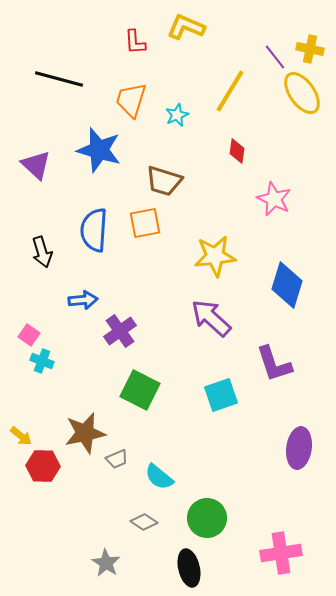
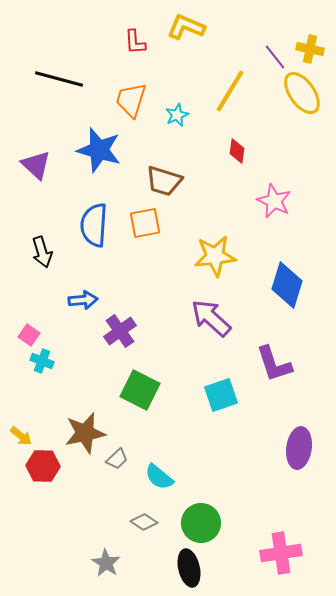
pink star: moved 2 px down
blue semicircle: moved 5 px up
gray trapezoid: rotated 20 degrees counterclockwise
green circle: moved 6 px left, 5 px down
